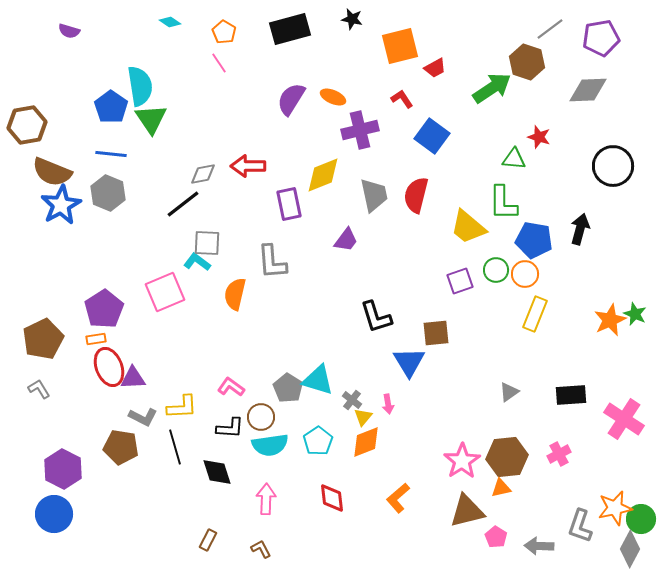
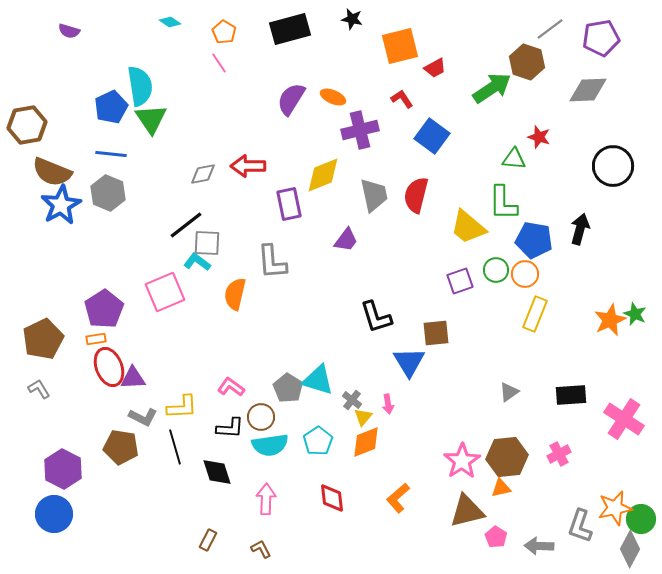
blue pentagon at (111, 107): rotated 12 degrees clockwise
black line at (183, 204): moved 3 px right, 21 px down
